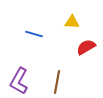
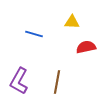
red semicircle: rotated 18 degrees clockwise
